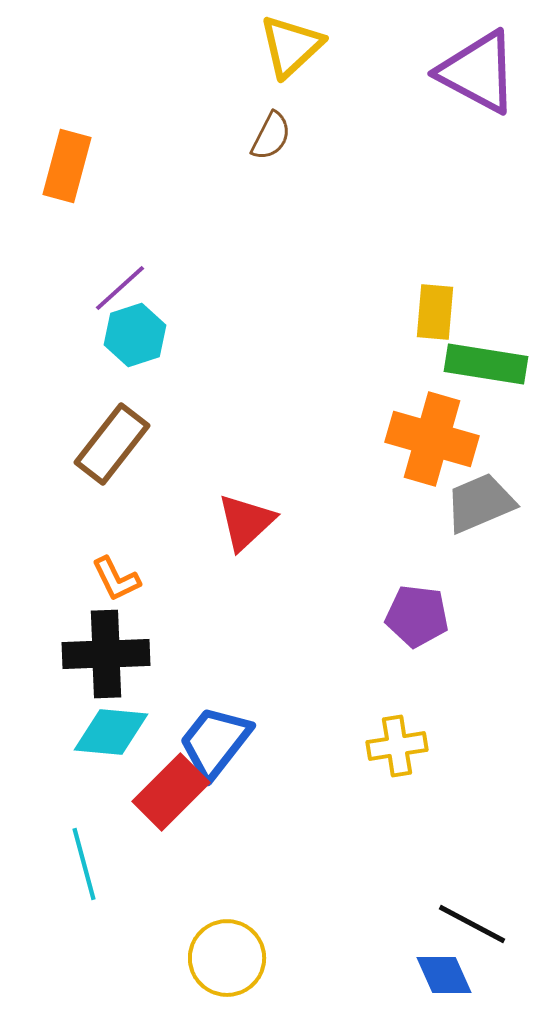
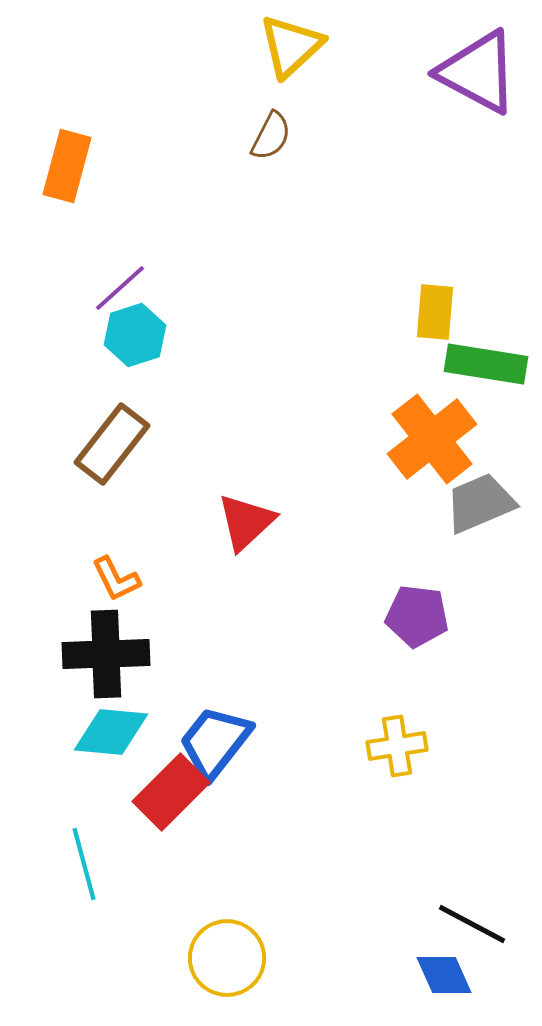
orange cross: rotated 36 degrees clockwise
